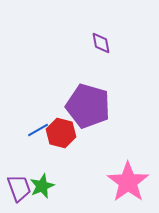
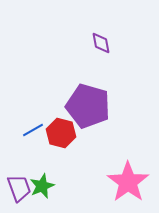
blue line: moved 5 px left
